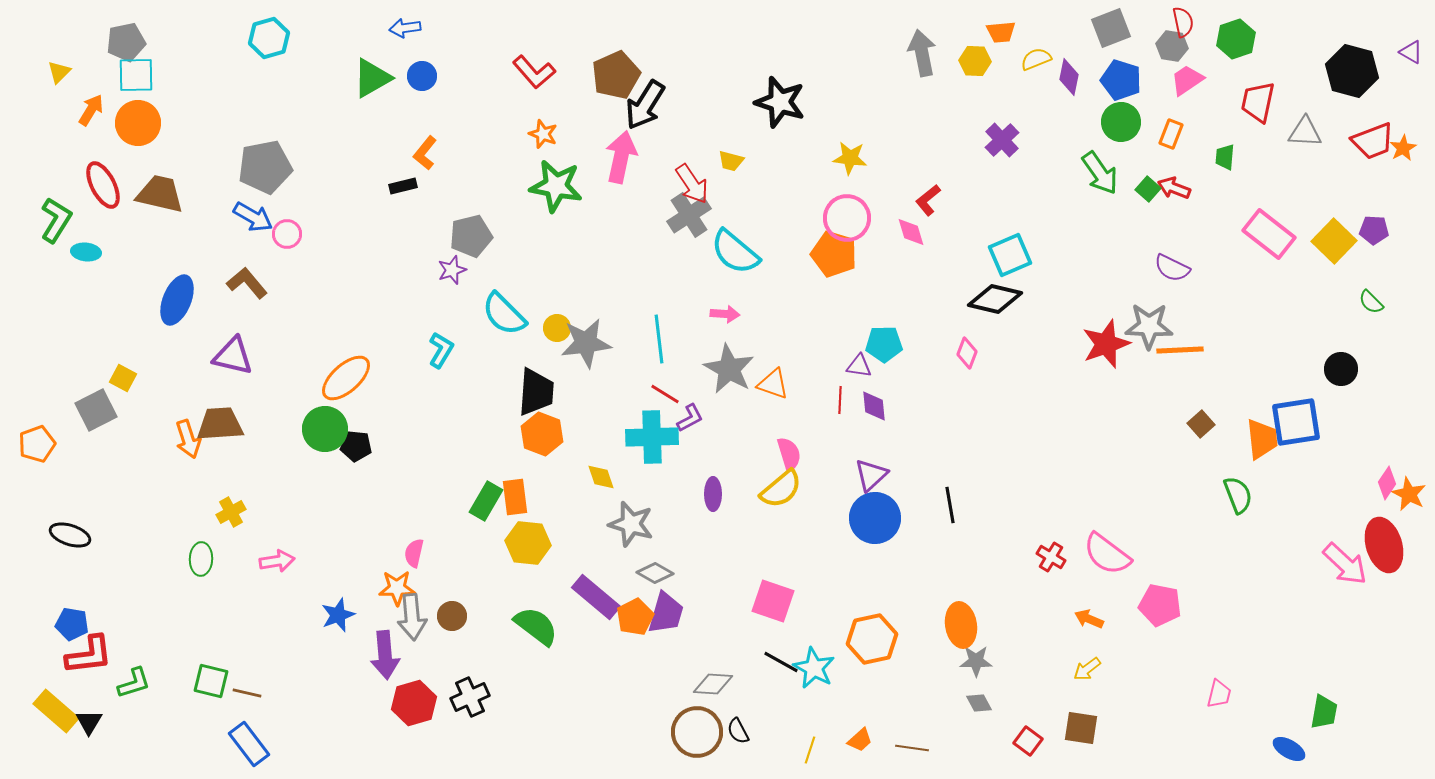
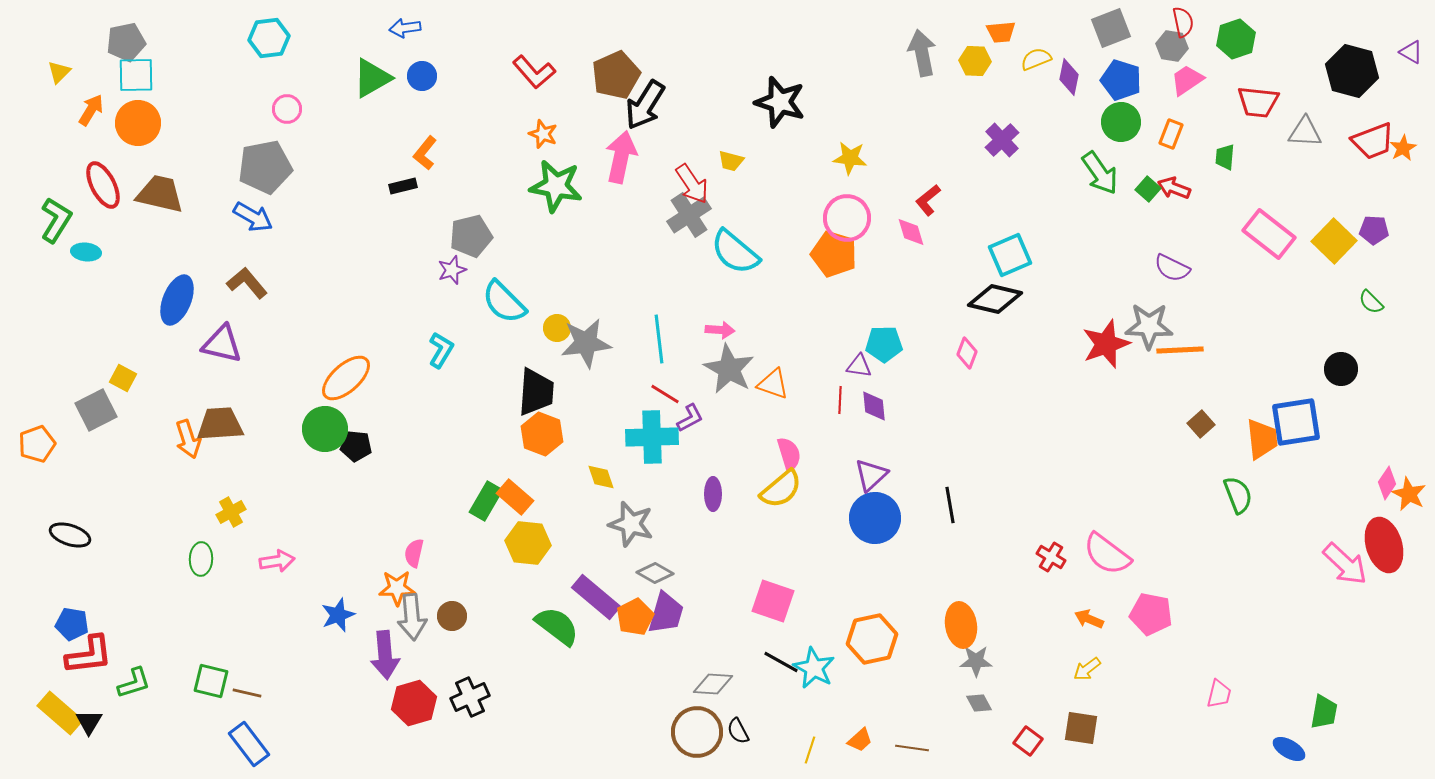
cyan hexagon at (269, 38): rotated 9 degrees clockwise
red trapezoid at (1258, 102): rotated 96 degrees counterclockwise
pink circle at (287, 234): moved 125 px up
cyan semicircle at (504, 314): moved 12 px up
pink arrow at (725, 314): moved 5 px left, 16 px down
purple triangle at (233, 356): moved 11 px left, 12 px up
orange rectangle at (515, 497): rotated 42 degrees counterclockwise
pink pentagon at (1160, 605): moved 9 px left, 9 px down
green semicircle at (536, 626): moved 21 px right
yellow rectangle at (56, 711): moved 4 px right, 2 px down
